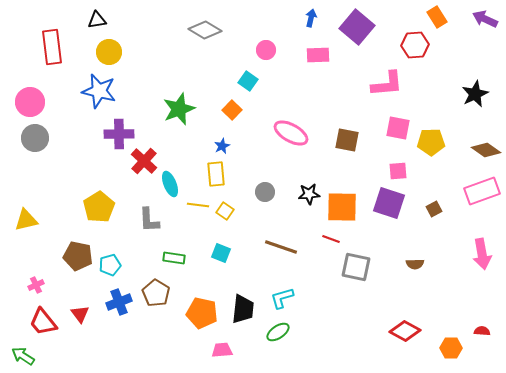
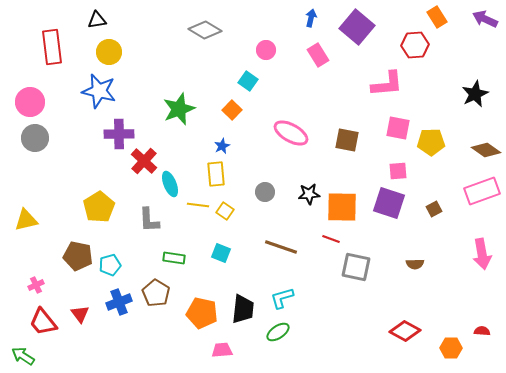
pink rectangle at (318, 55): rotated 60 degrees clockwise
